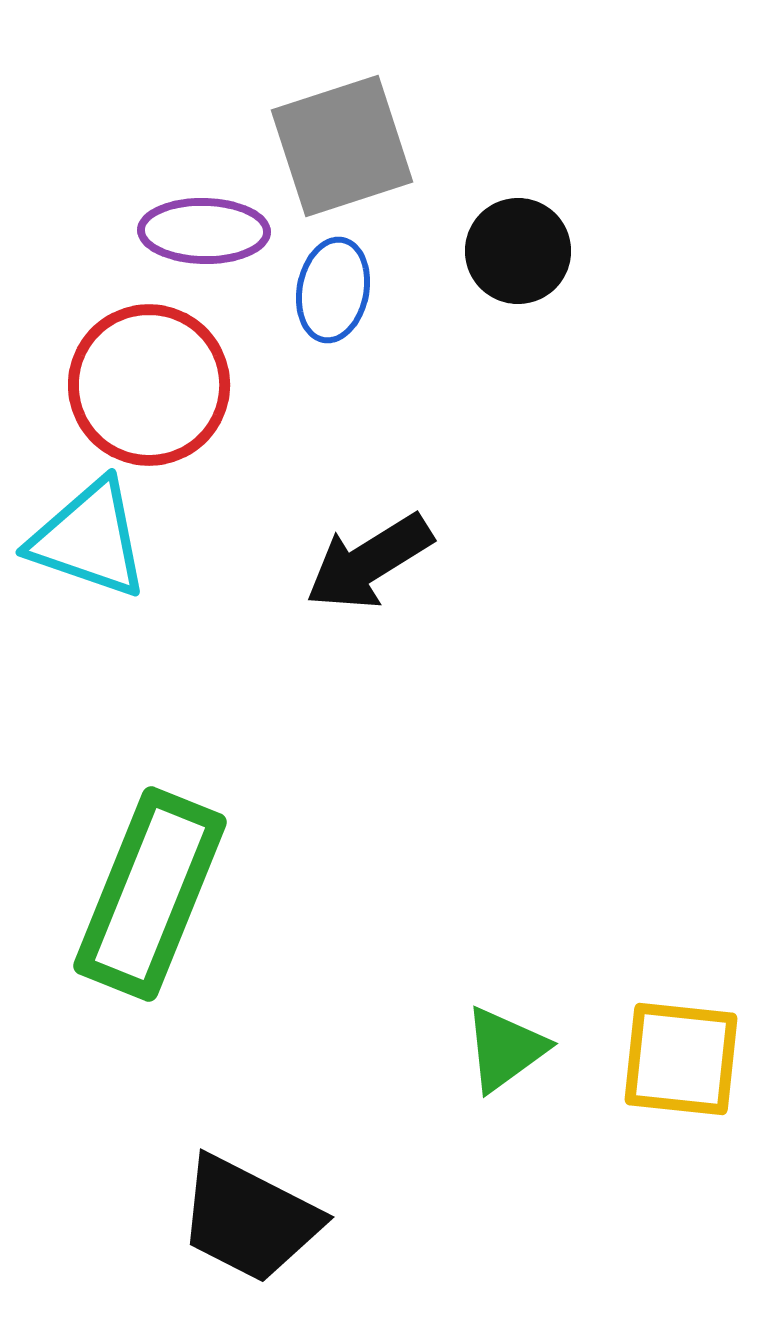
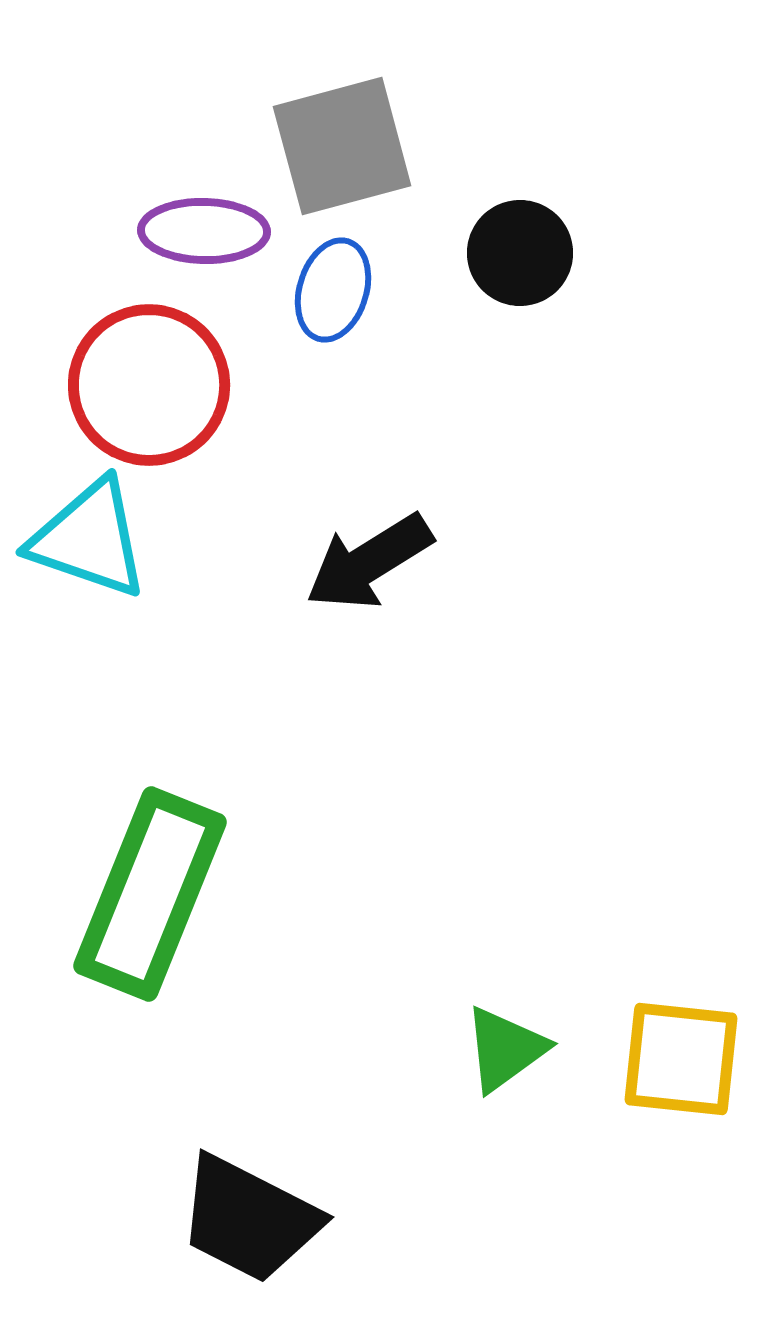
gray square: rotated 3 degrees clockwise
black circle: moved 2 px right, 2 px down
blue ellipse: rotated 6 degrees clockwise
